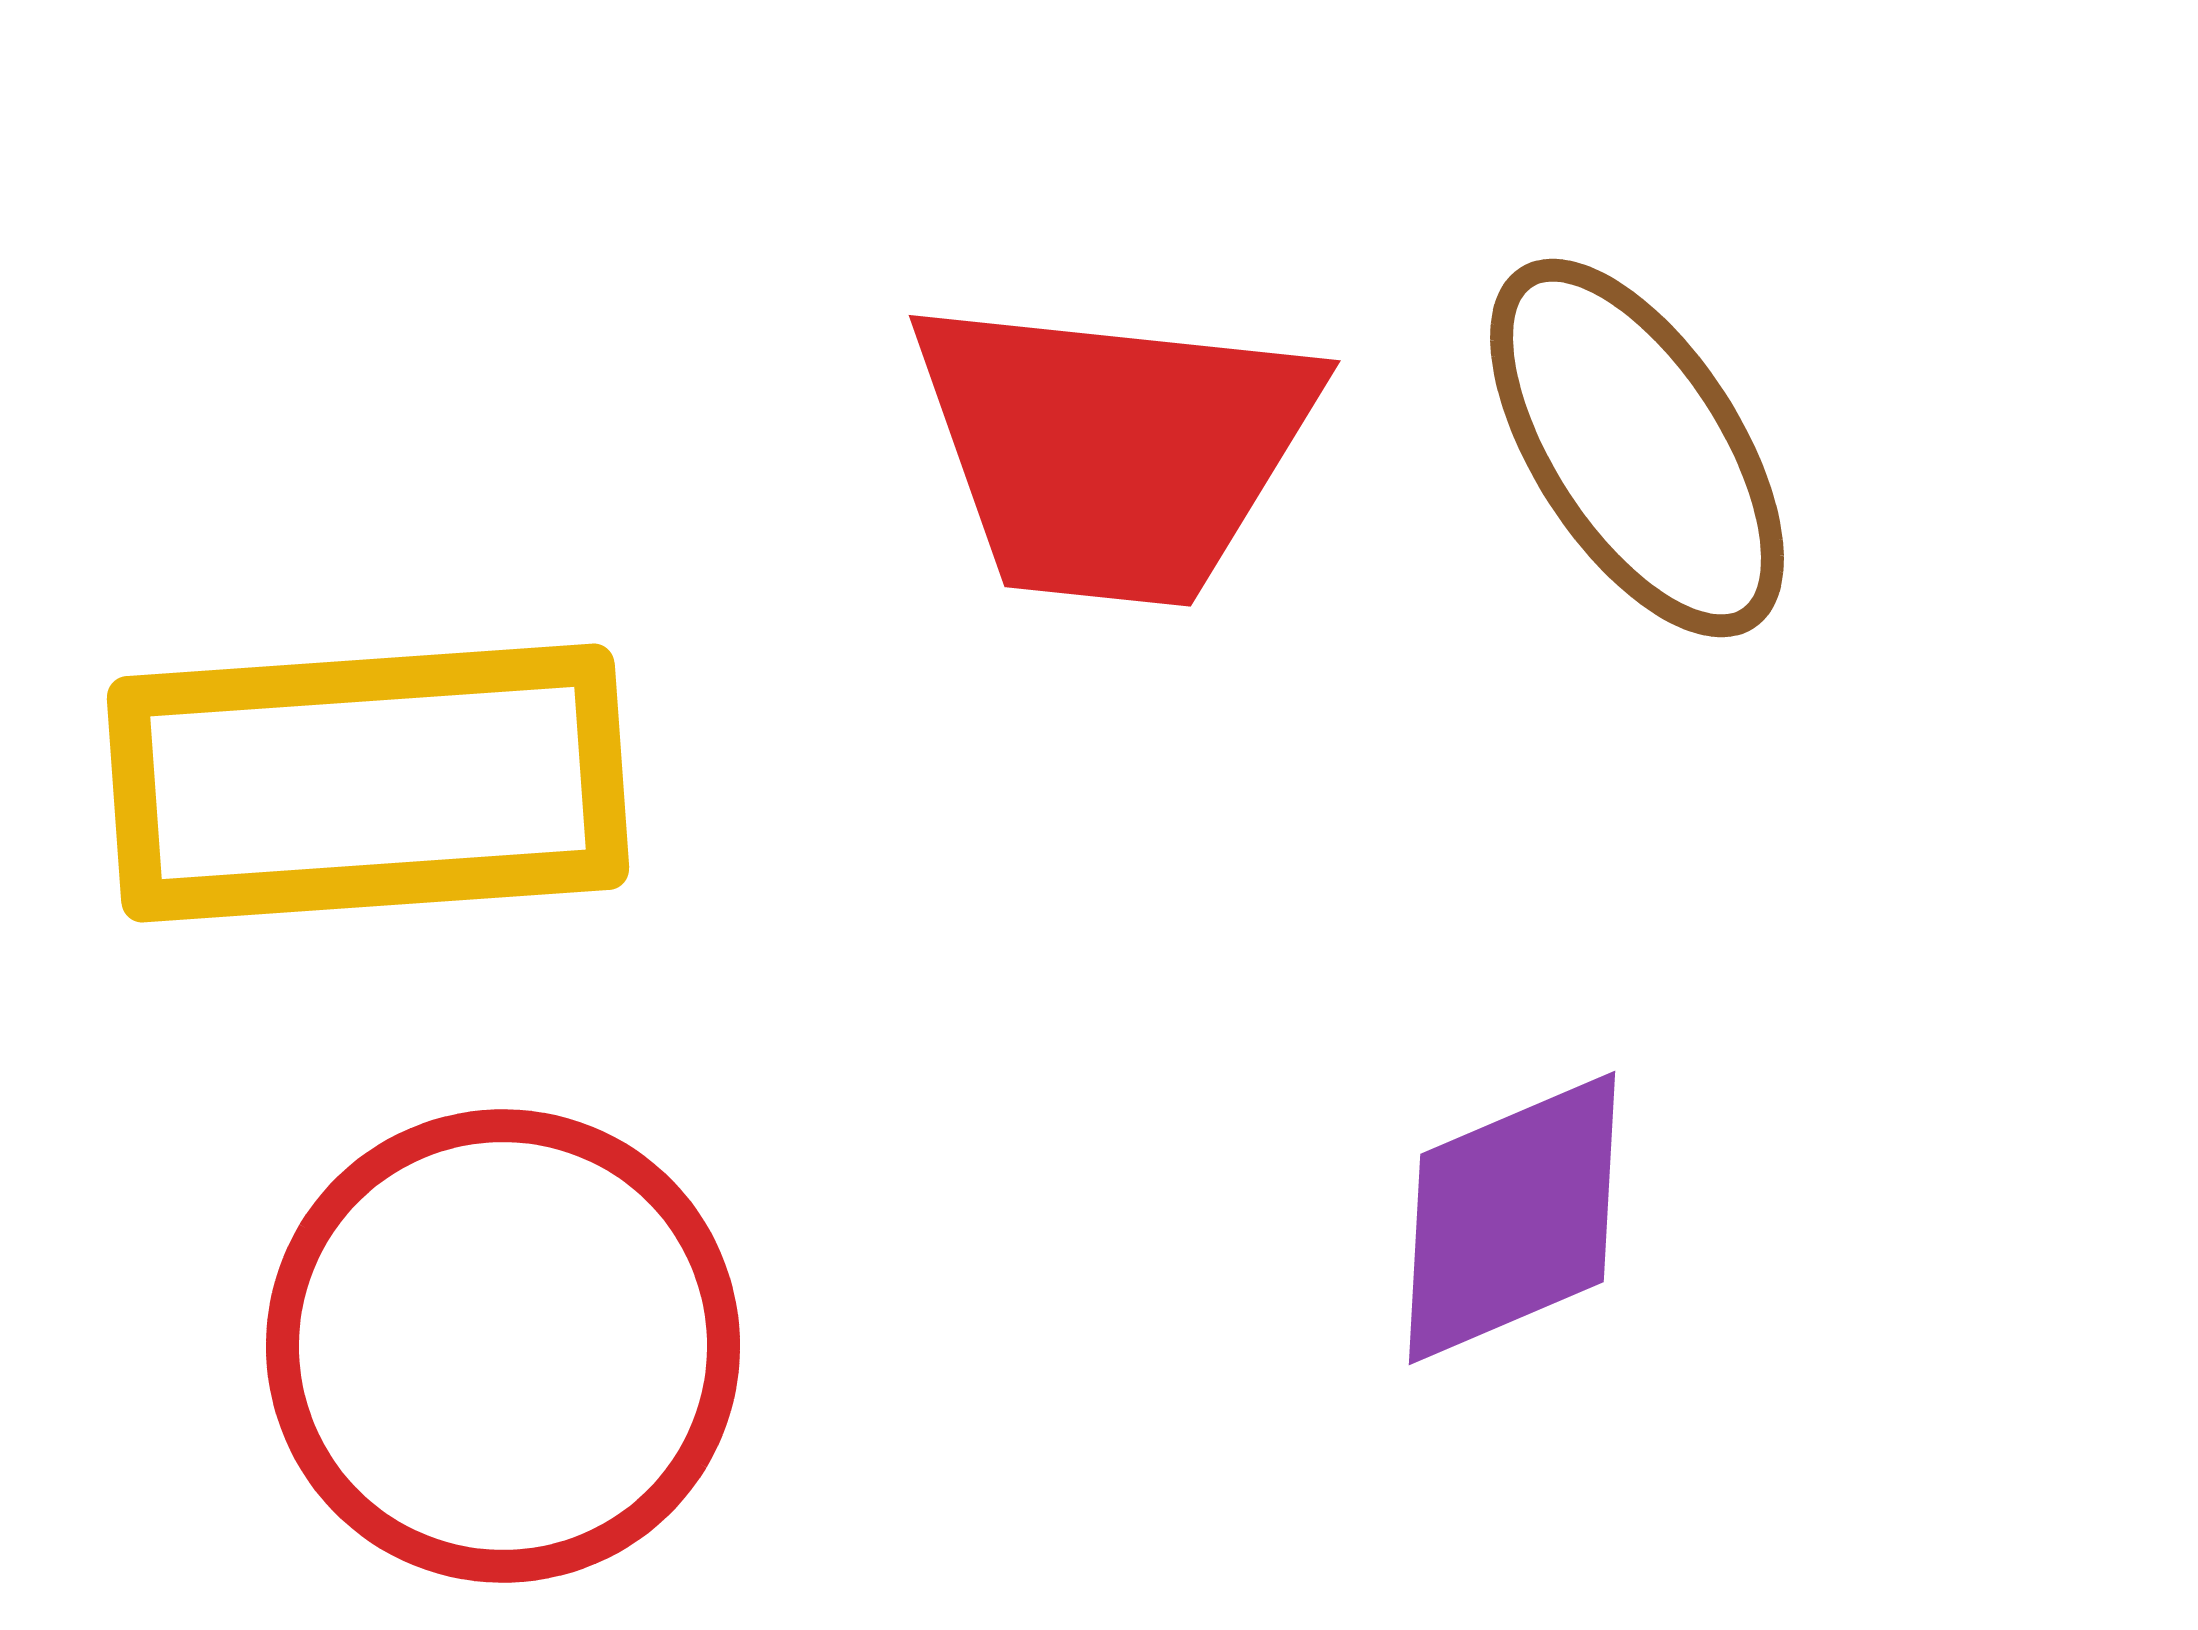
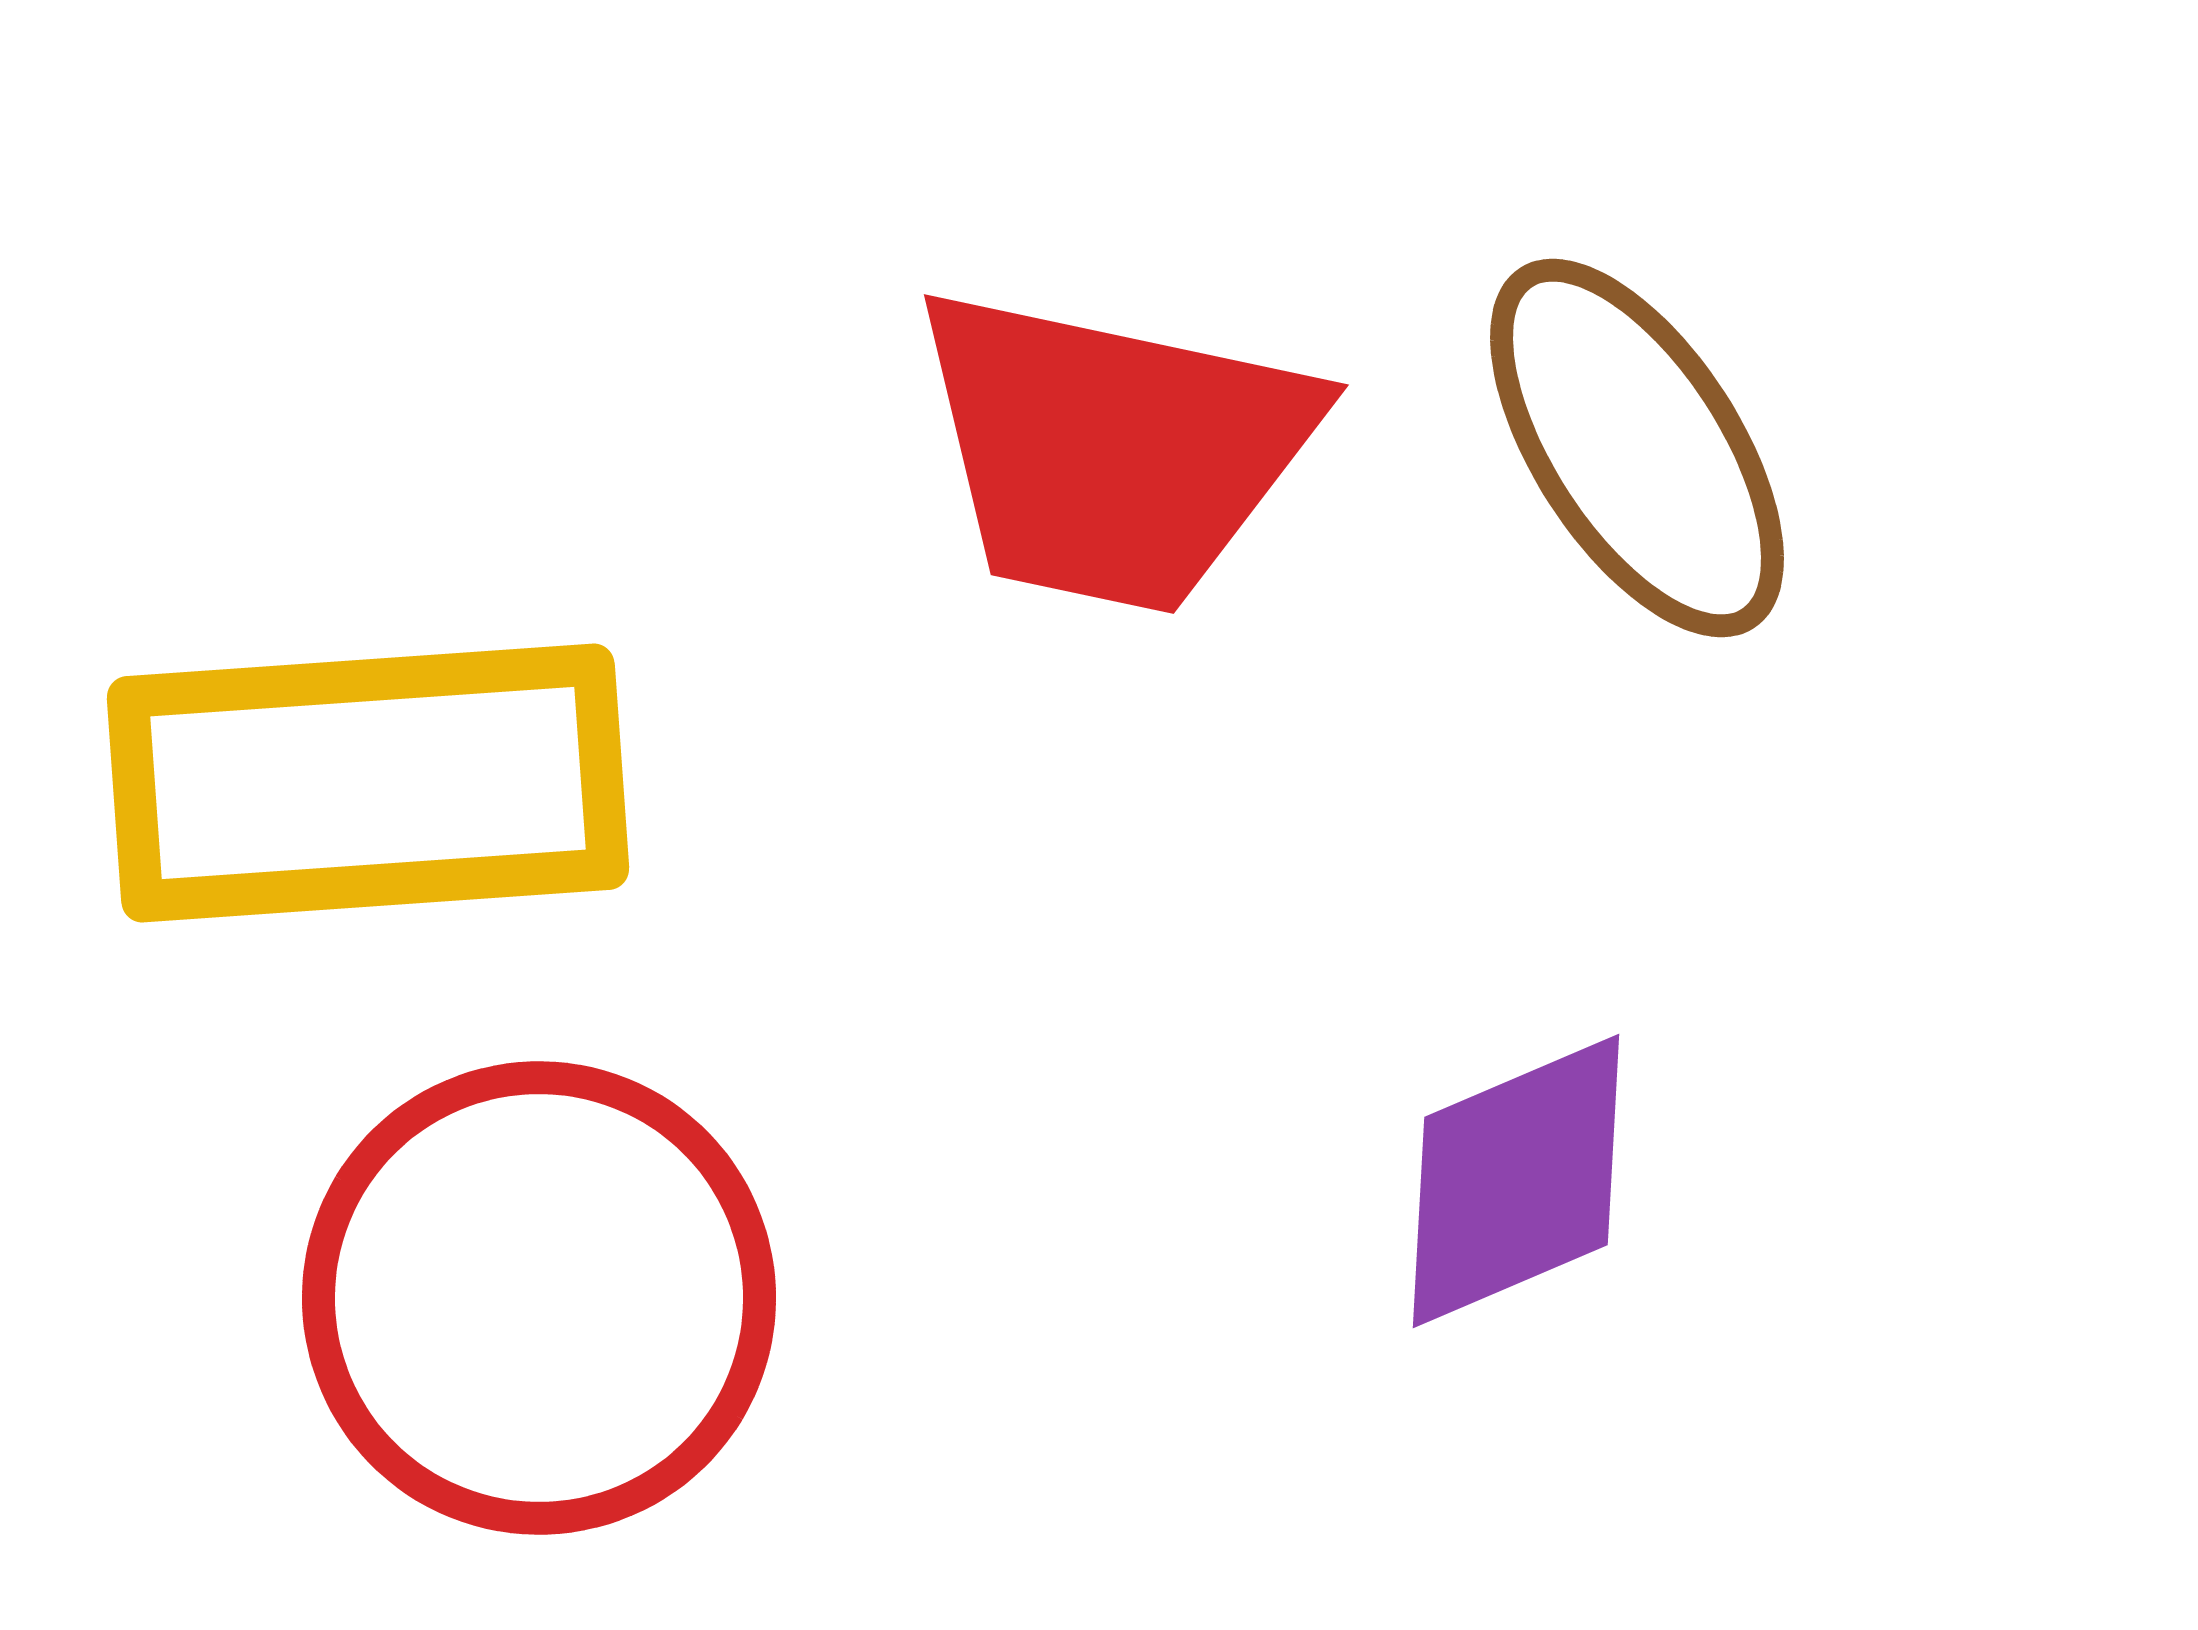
red trapezoid: rotated 6 degrees clockwise
purple diamond: moved 4 px right, 37 px up
red circle: moved 36 px right, 48 px up
